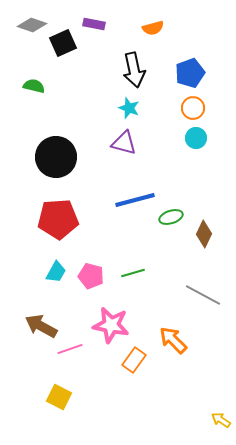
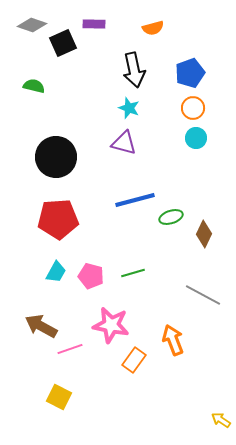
purple rectangle: rotated 10 degrees counterclockwise
orange arrow: rotated 24 degrees clockwise
